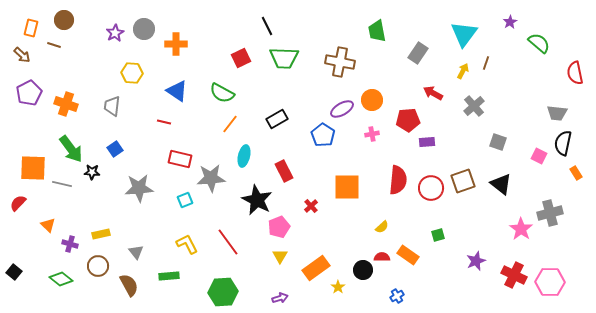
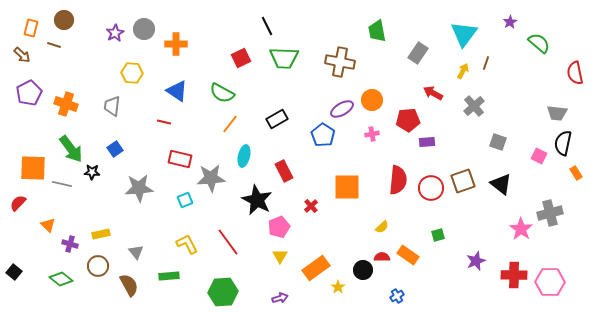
red cross at (514, 275): rotated 25 degrees counterclockwise
